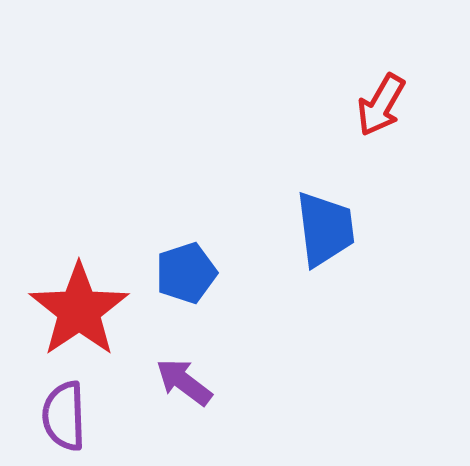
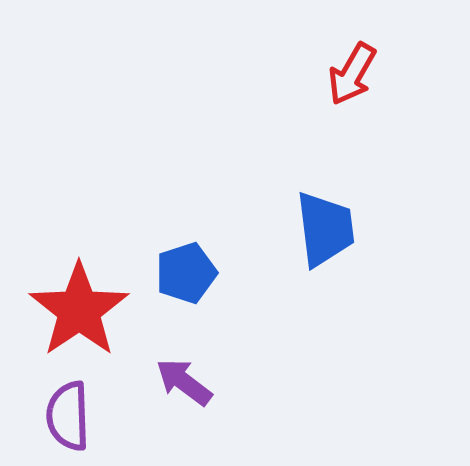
red arrow: moved 29 px left, 31 px up
purple semicircle: moved 4 px right
